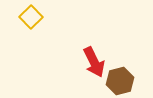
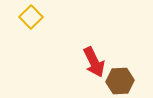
brown hexagon: rotated 12 degrees clockwise
